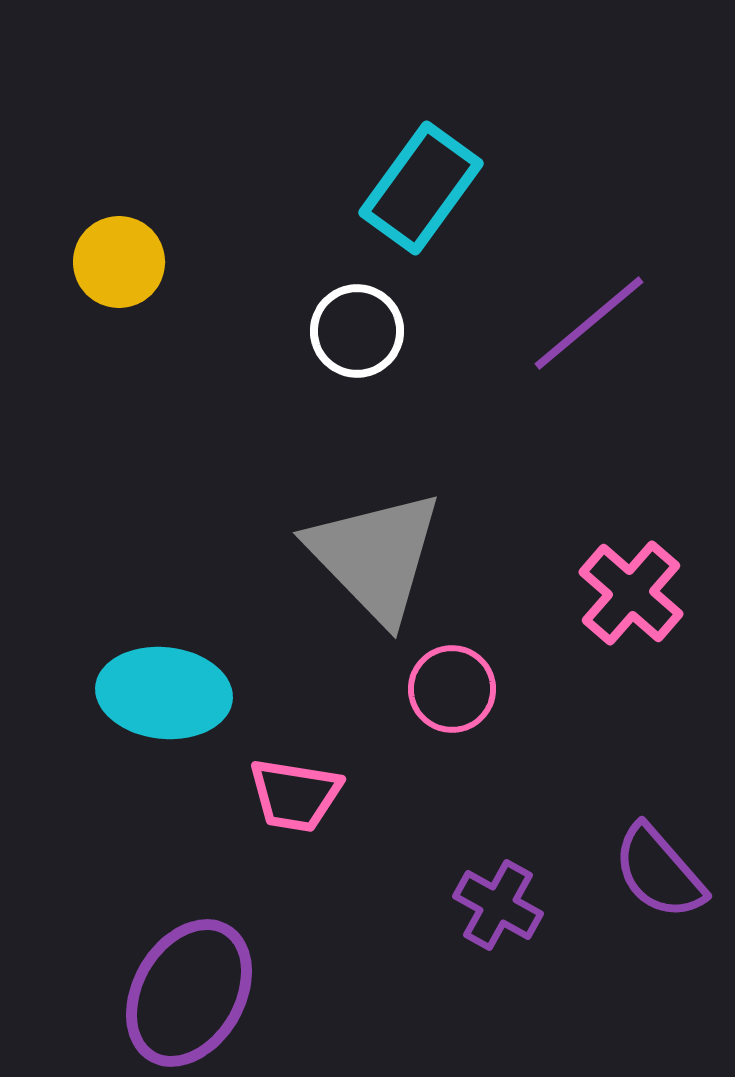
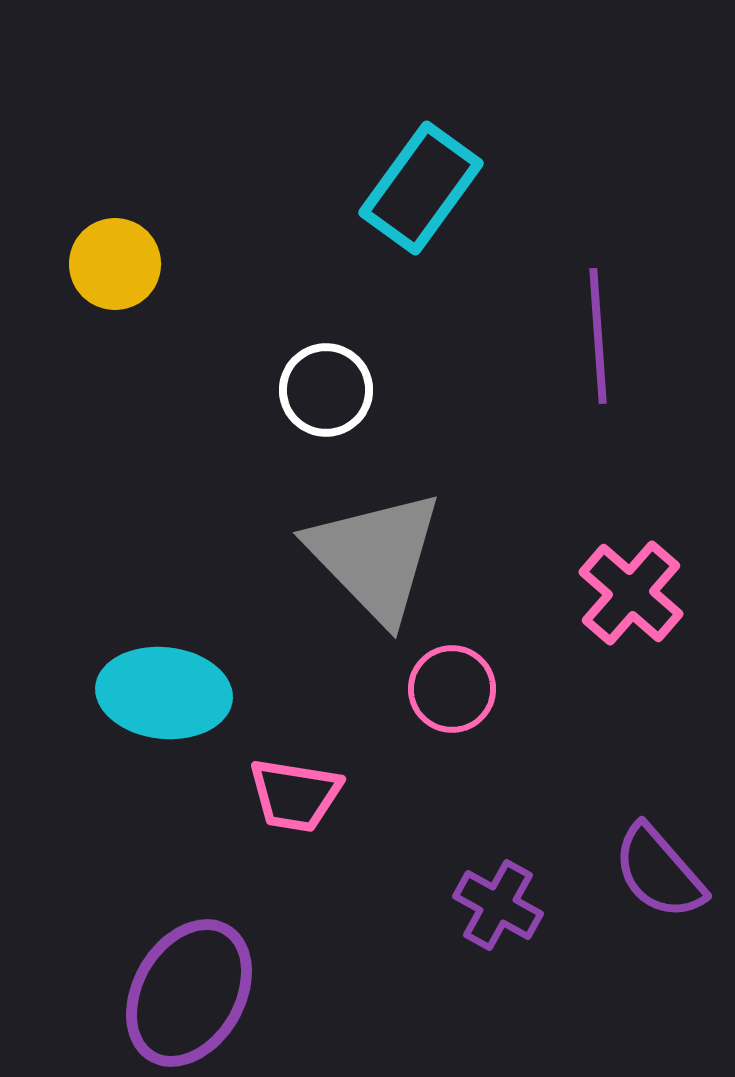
yellow circle: moved 4 px left, 2 px down
purple line: moved 9 px right, 13 px down; rotated 54 degrees counterclockwise
white circle: moved 31 px left, 59 px down
